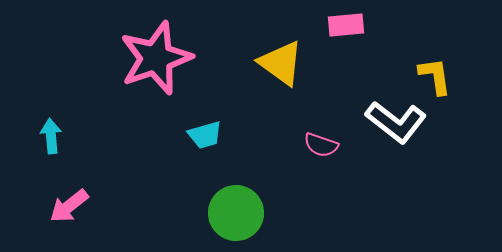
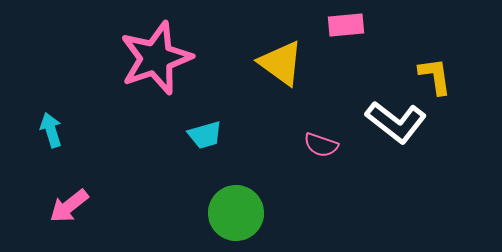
cyan arrow: moved 6 px up; rotated 12 degrees counterclockwise
